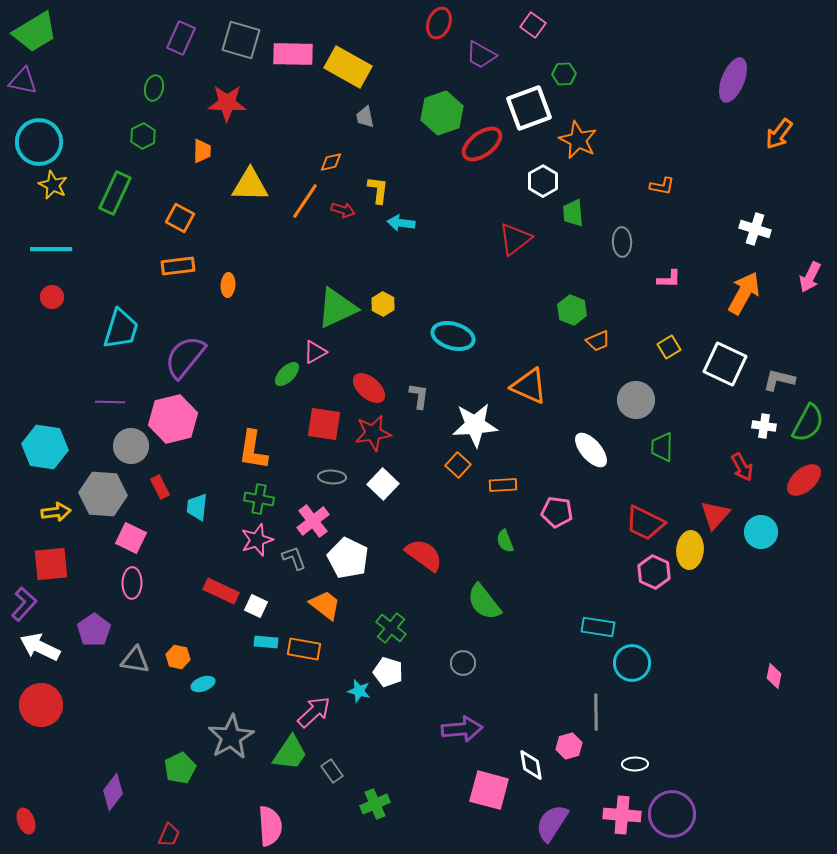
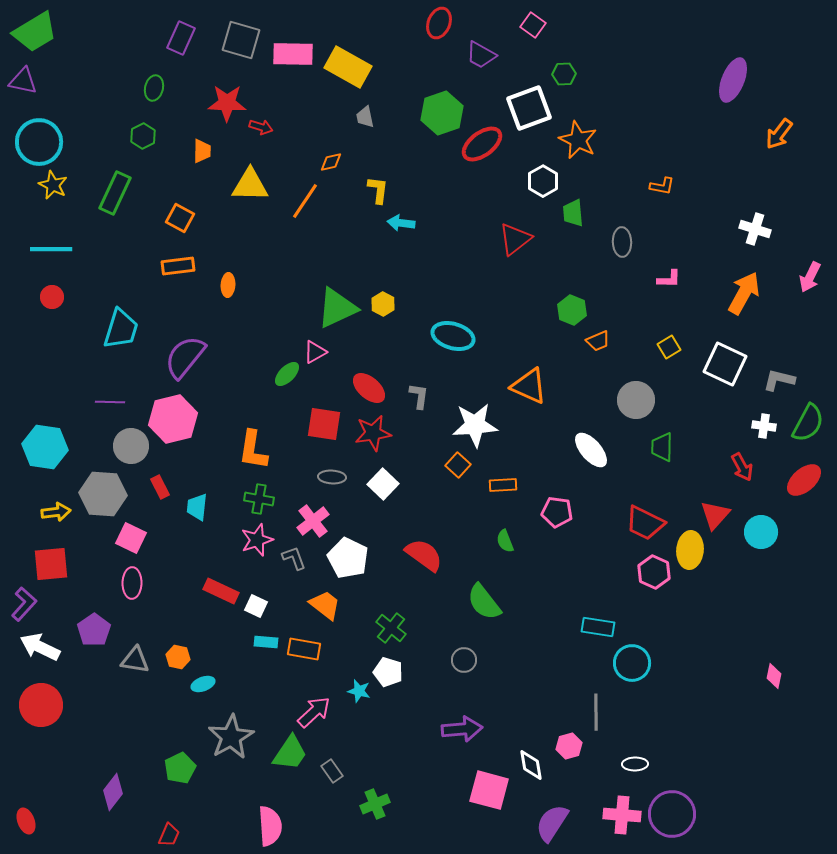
red arrow at (343, 210): moved 82 px left, 83 px up
gray circle at (463, 663): moved 1 px right, 3 px up
